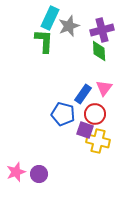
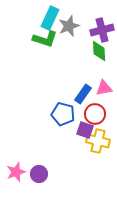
green L-shape: moved 1 px right, 2 px up; rotated 105 degrees clockwise
pink triangle: rotated 42 degrees clockwise
